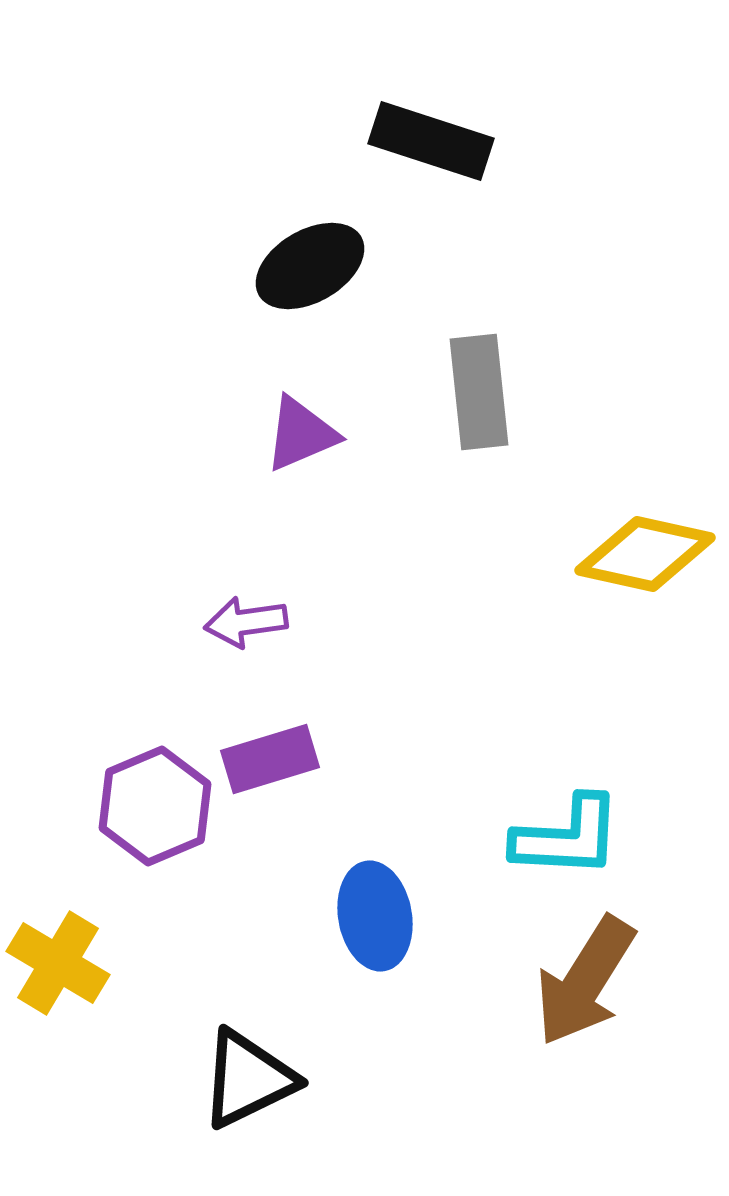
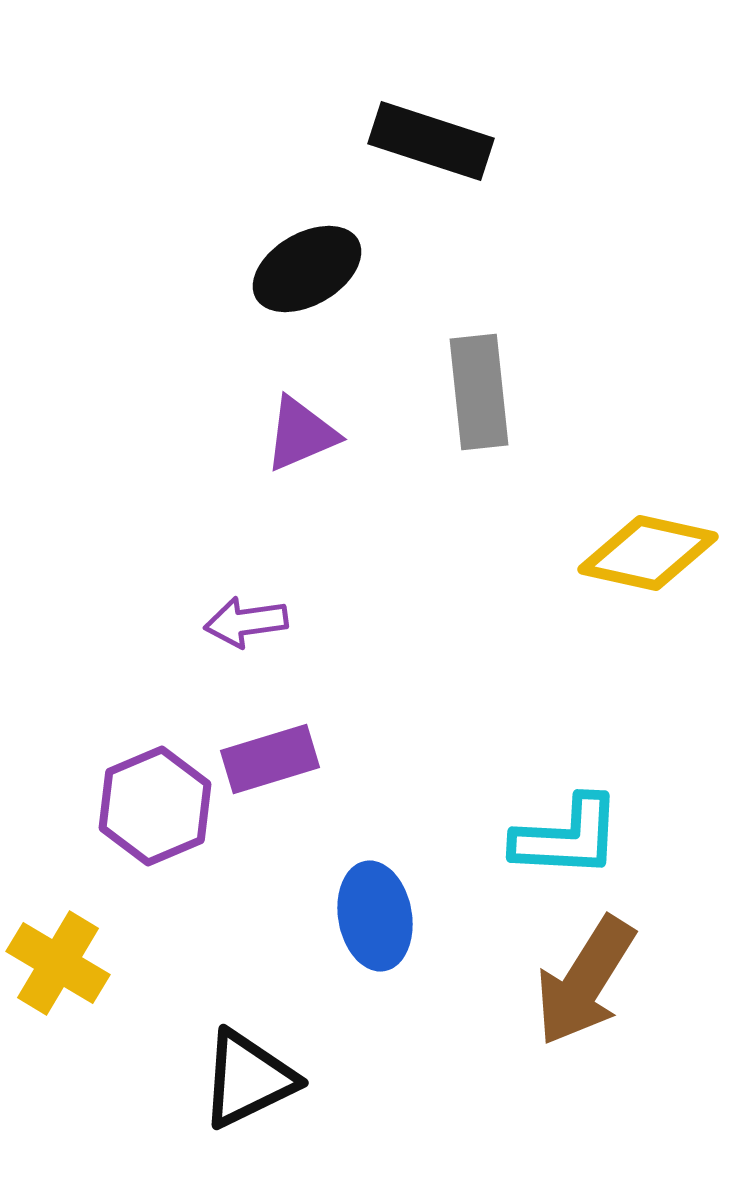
black ellipse: moved 3 px left, 3 px down
yellow diamond: moved 3 px right, 1 px up
